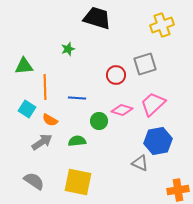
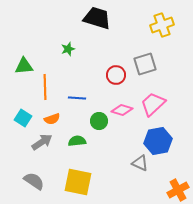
cyan square: moved 4 px left, 9 px down
orange semicircle: moved 2 px right, 1 px up; rotated 49 degrees counterclockwise
orange cross: rotated 20 degrees counterclockwise
